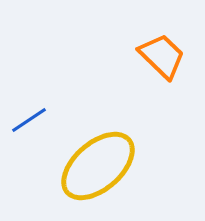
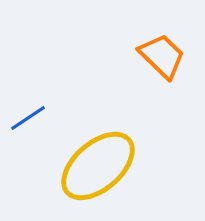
blue line: moved 1 px left, 2 px up
